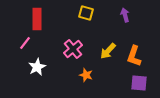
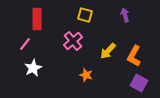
yellow square: moved 1 px left, 2 px down
pink line: moved 1 px down
pink cross: moved 8 px up
orange L-shape: rotated 10 degrees clockwise
white star: moved 4 px left, 1 px down
purple square: rotated 24 degrees clockwise
